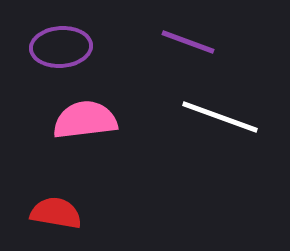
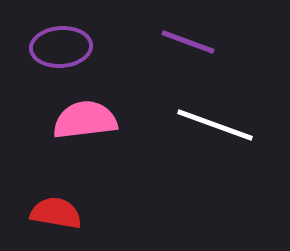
white line: moved 5 px left, 8 px down
